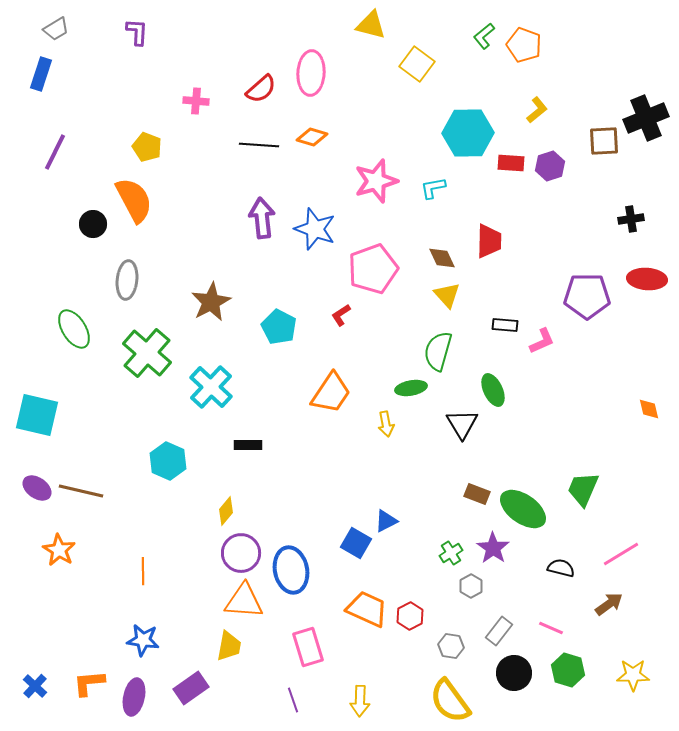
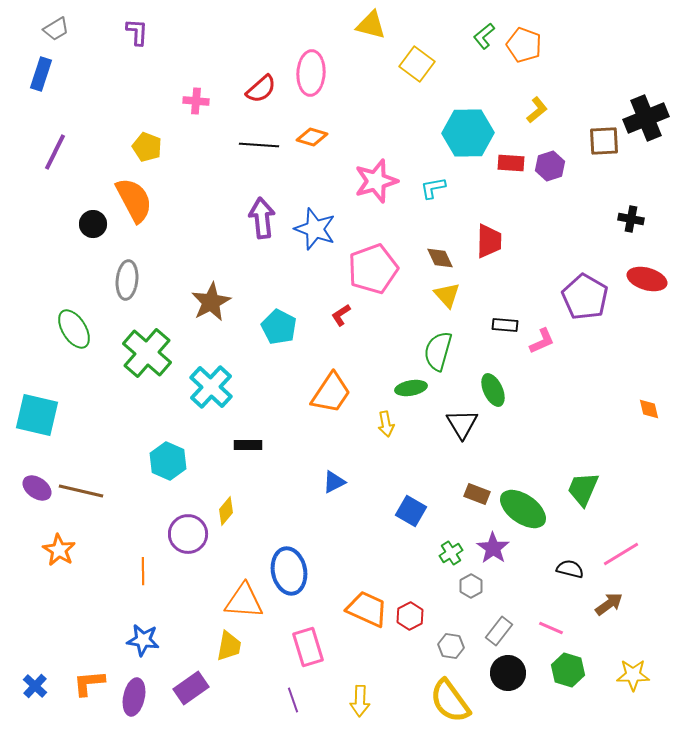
black cross at (631, 219): rotated 20 degrees clockwise
brown diamond at (442, 258): moved 2 px left
red ellipse at (647, 279): rotated 12 degrees clockwise
purple pentagon at (587, 296): moved 2 px left, 1 px down; rotated 30 degrees clockwise
blue triangle at (386, 521): moved 52 px left, 39 px up
blue square at (356, 543): moved 55 px right, 32 px up
purple circle at (241, 553): moved 53 px left, 19 px up
black semicircle at (561, 568): moved 9 px right, 1 px down
blue ellipse at (291, 570): moved 2 px left, 1 px down
black circle at (514, 673): moved 6 px left
